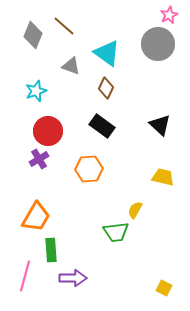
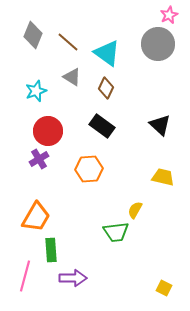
brown line: moved 4 px right, 16 px down
gray triangle: moved 1 px right, 11 px down; rotated 12 degrees clockwise
